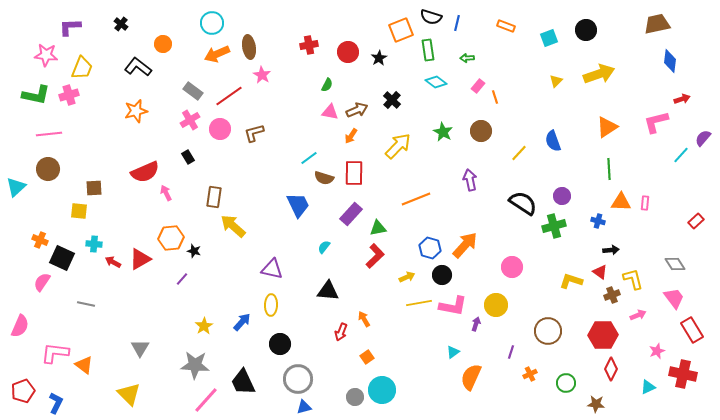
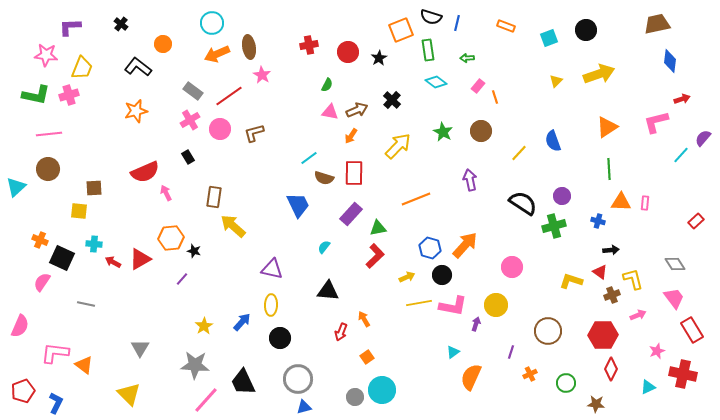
black circle at (280, 344): moved 6 px up
